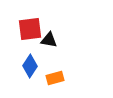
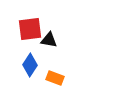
blue diamond: moved 1 px up
orange rectangle: rotated 36 degrees clockwise
